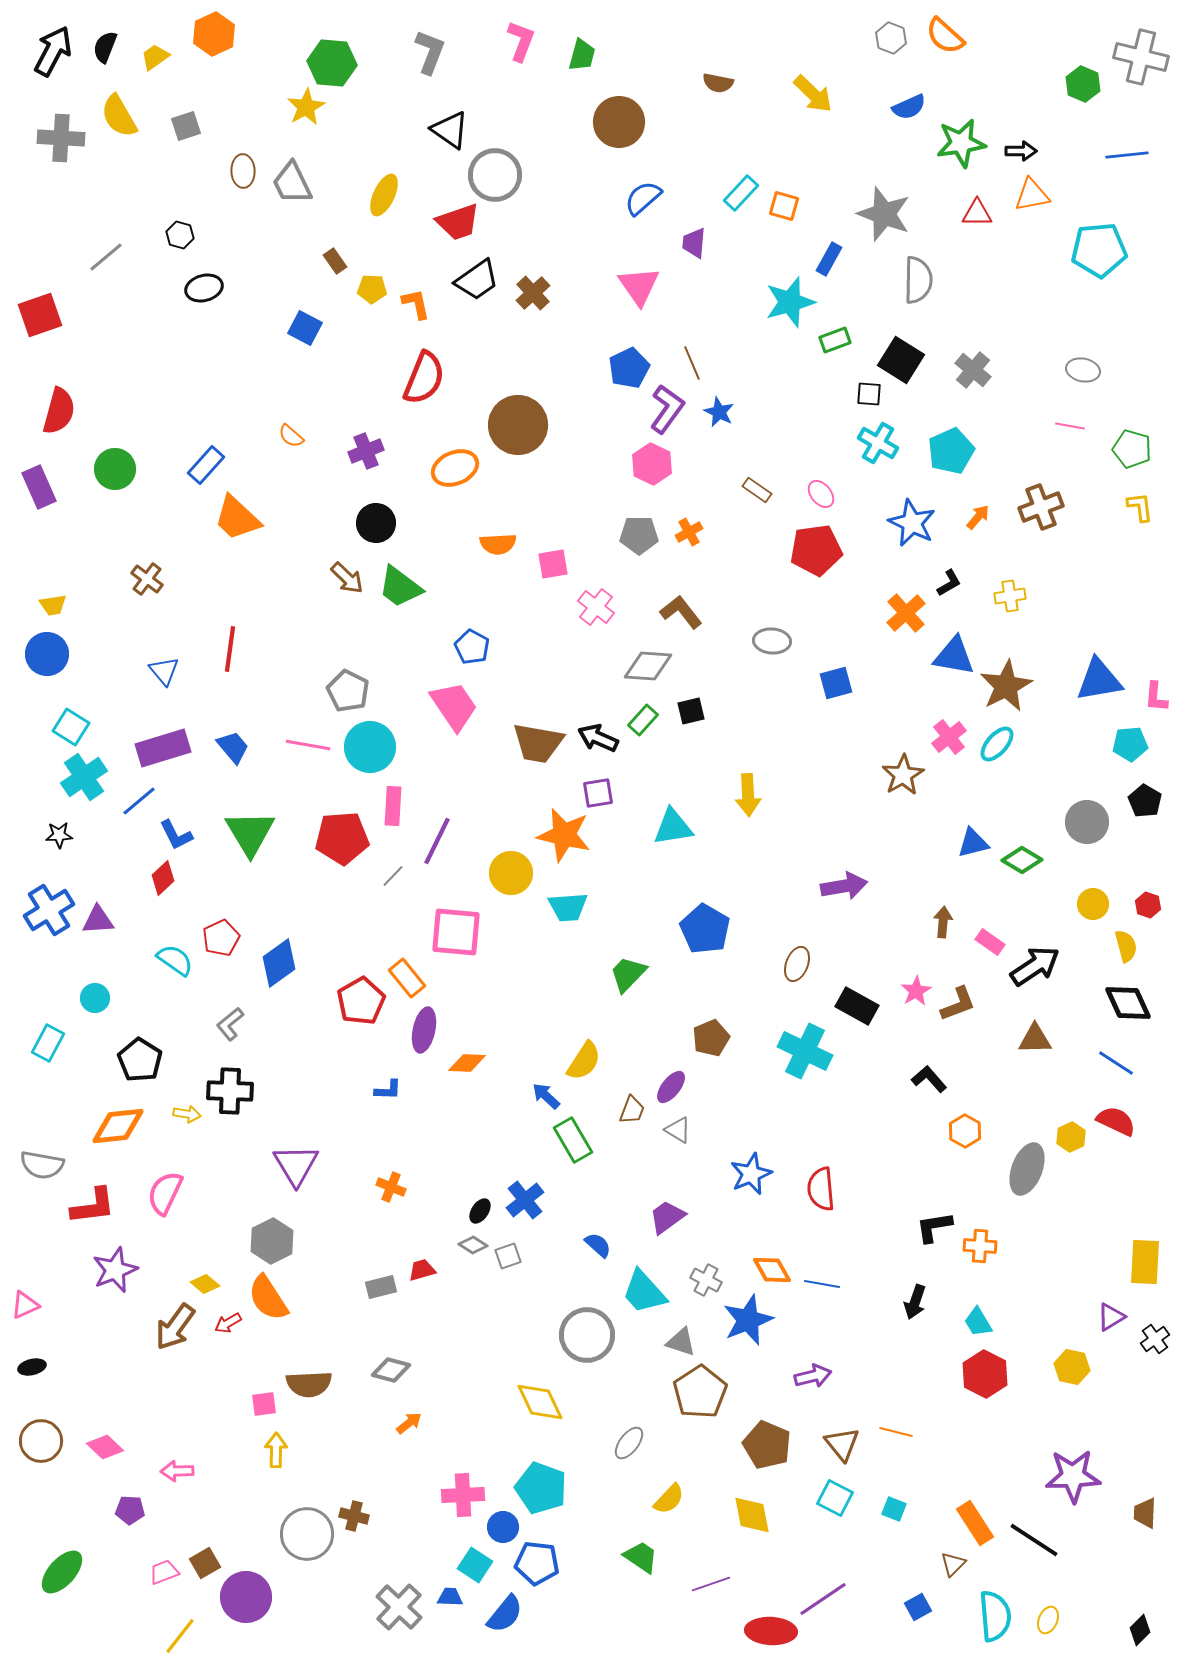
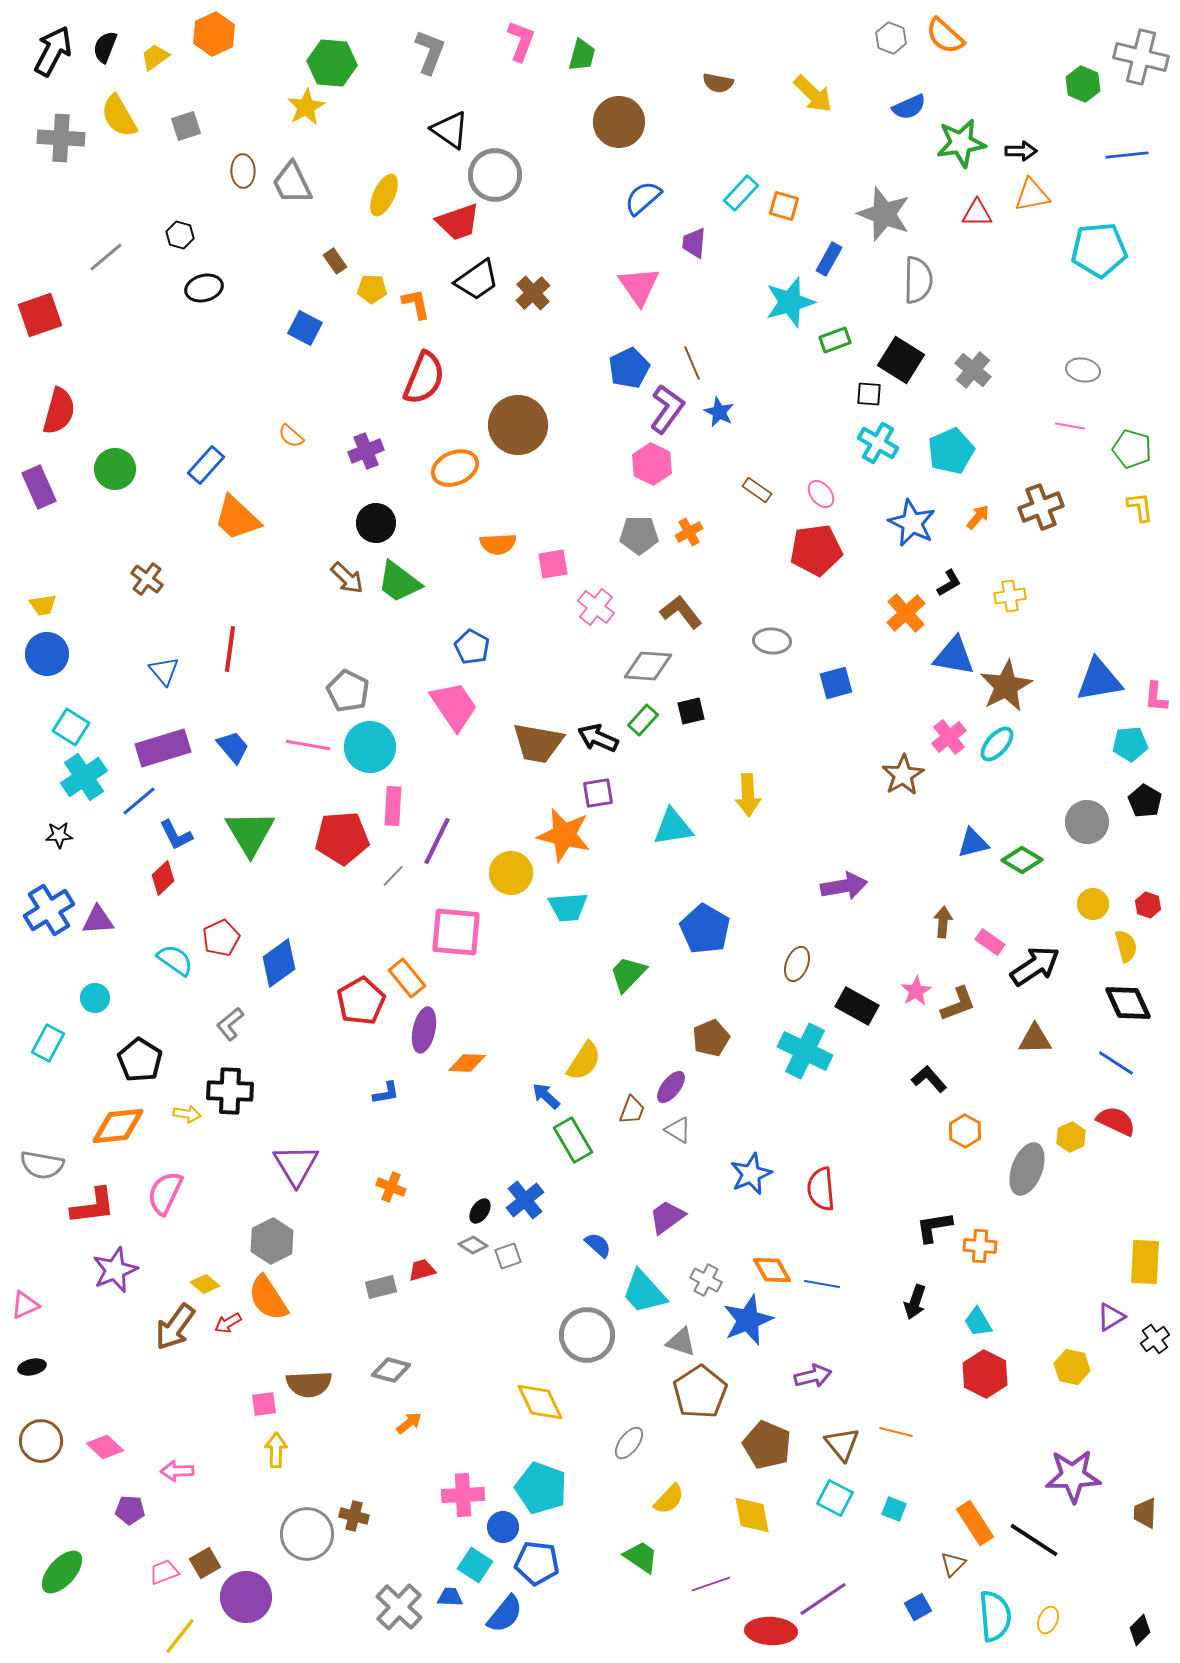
green trapezoid at (400, 587): moved 1 px left, 5 px up
yellow trapezoid at (53, 605): moved 10 px left
blue L-shape at (388, 1090): moved 2 px left, 3 px down; rotated 12 degrees counterclockwise
